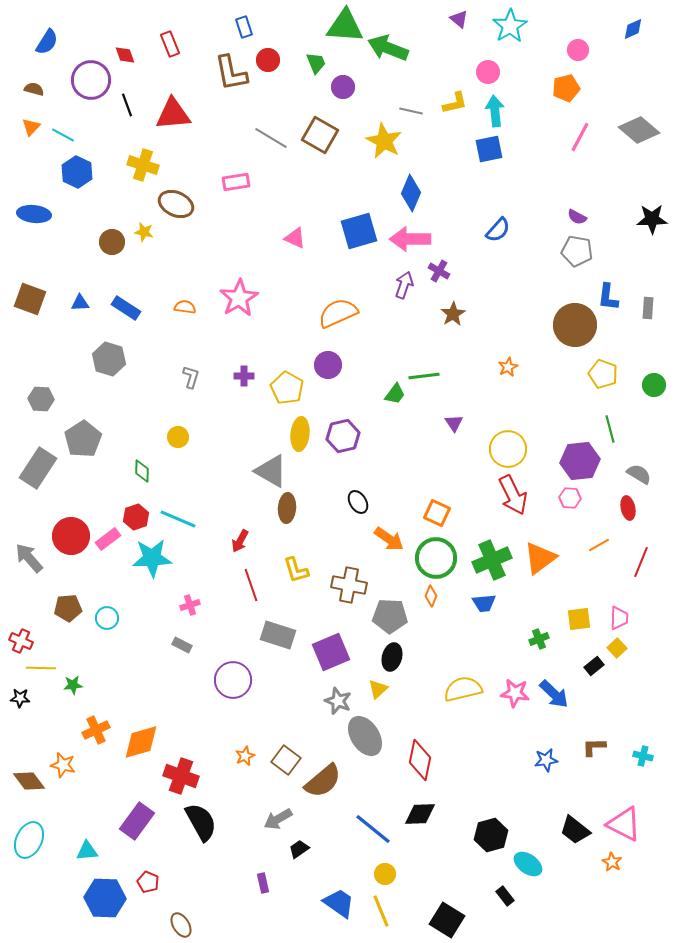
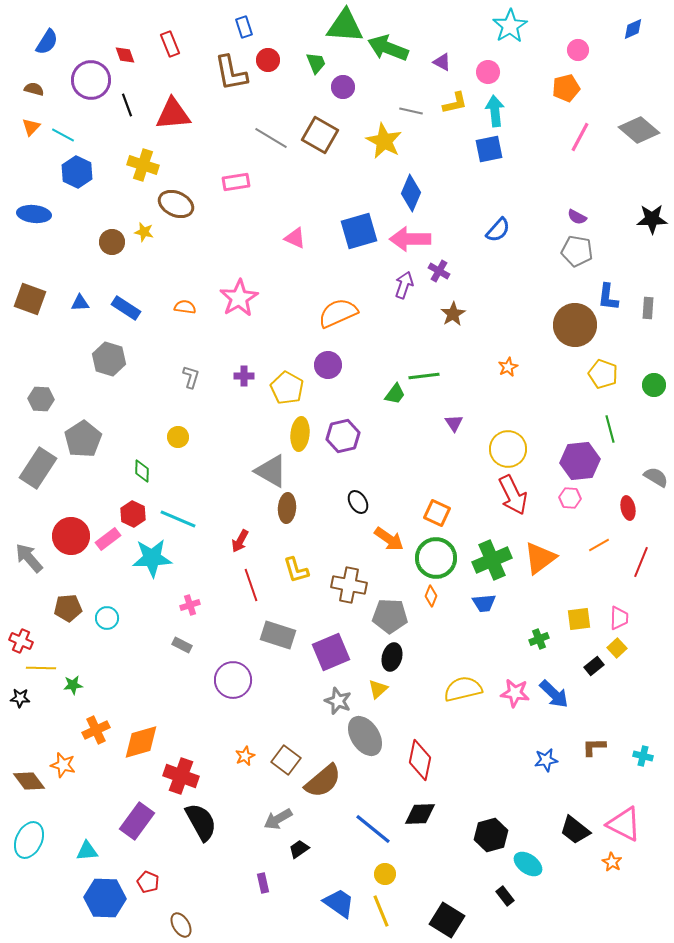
purple triangle at (459, 19): moved 17 px left, 43 px down; rotated 12 degrees counterclockwise
gray semicircle at (639, 474): moved 17 px right, 3 px down
red hexagon at (136, 517): moved 3 px left, 3 px up; rotated 15 degrees counterclockwise
